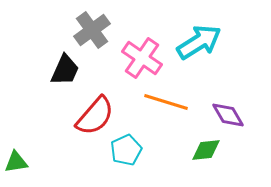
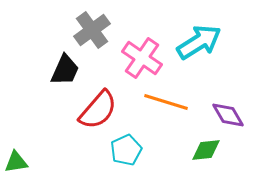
red semicircle: moved 3 px right, 6 px up
